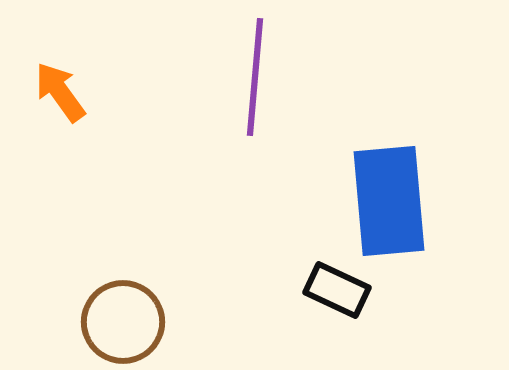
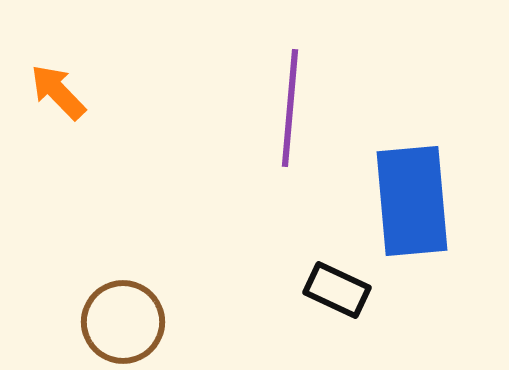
purple line: moved 35 px right, 31 px down
orange arrow: moved 2 px left; rotated 8 degrees counterclockwise
blue rectangle: moved 23 px right
